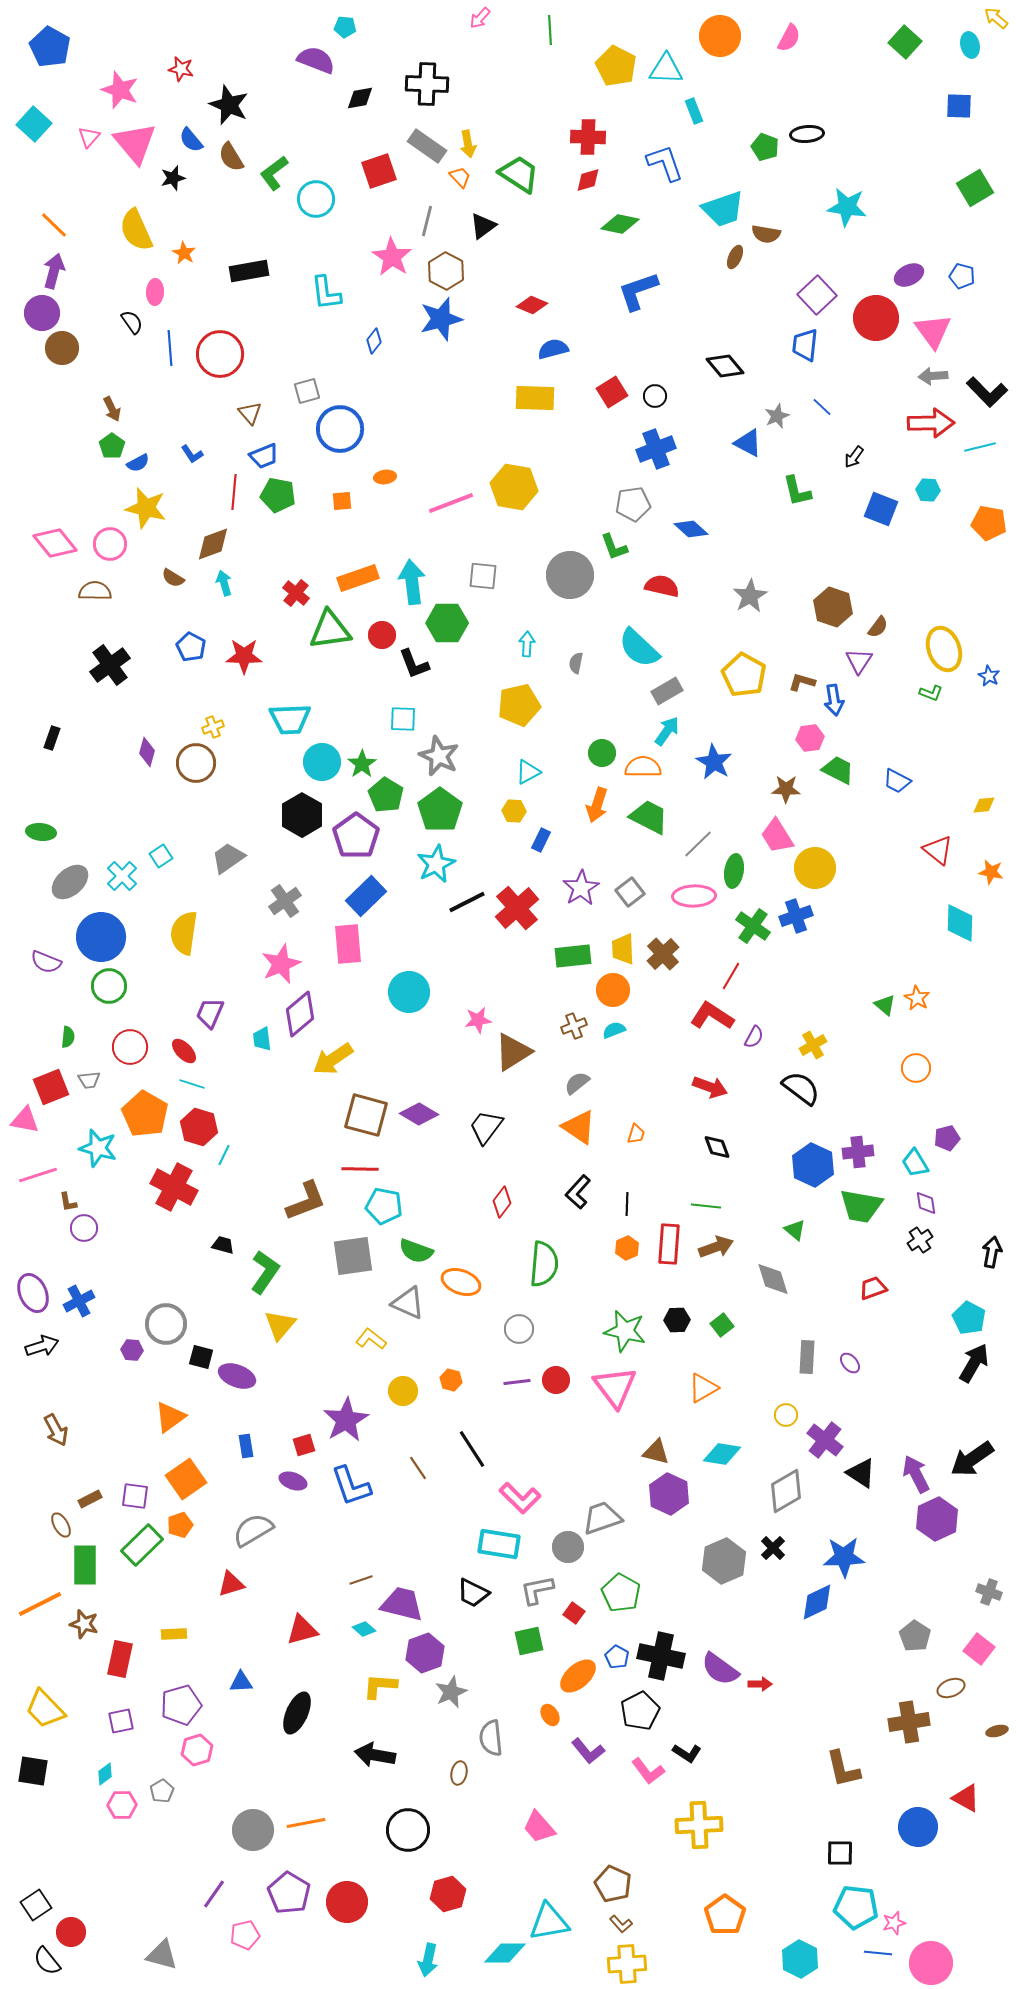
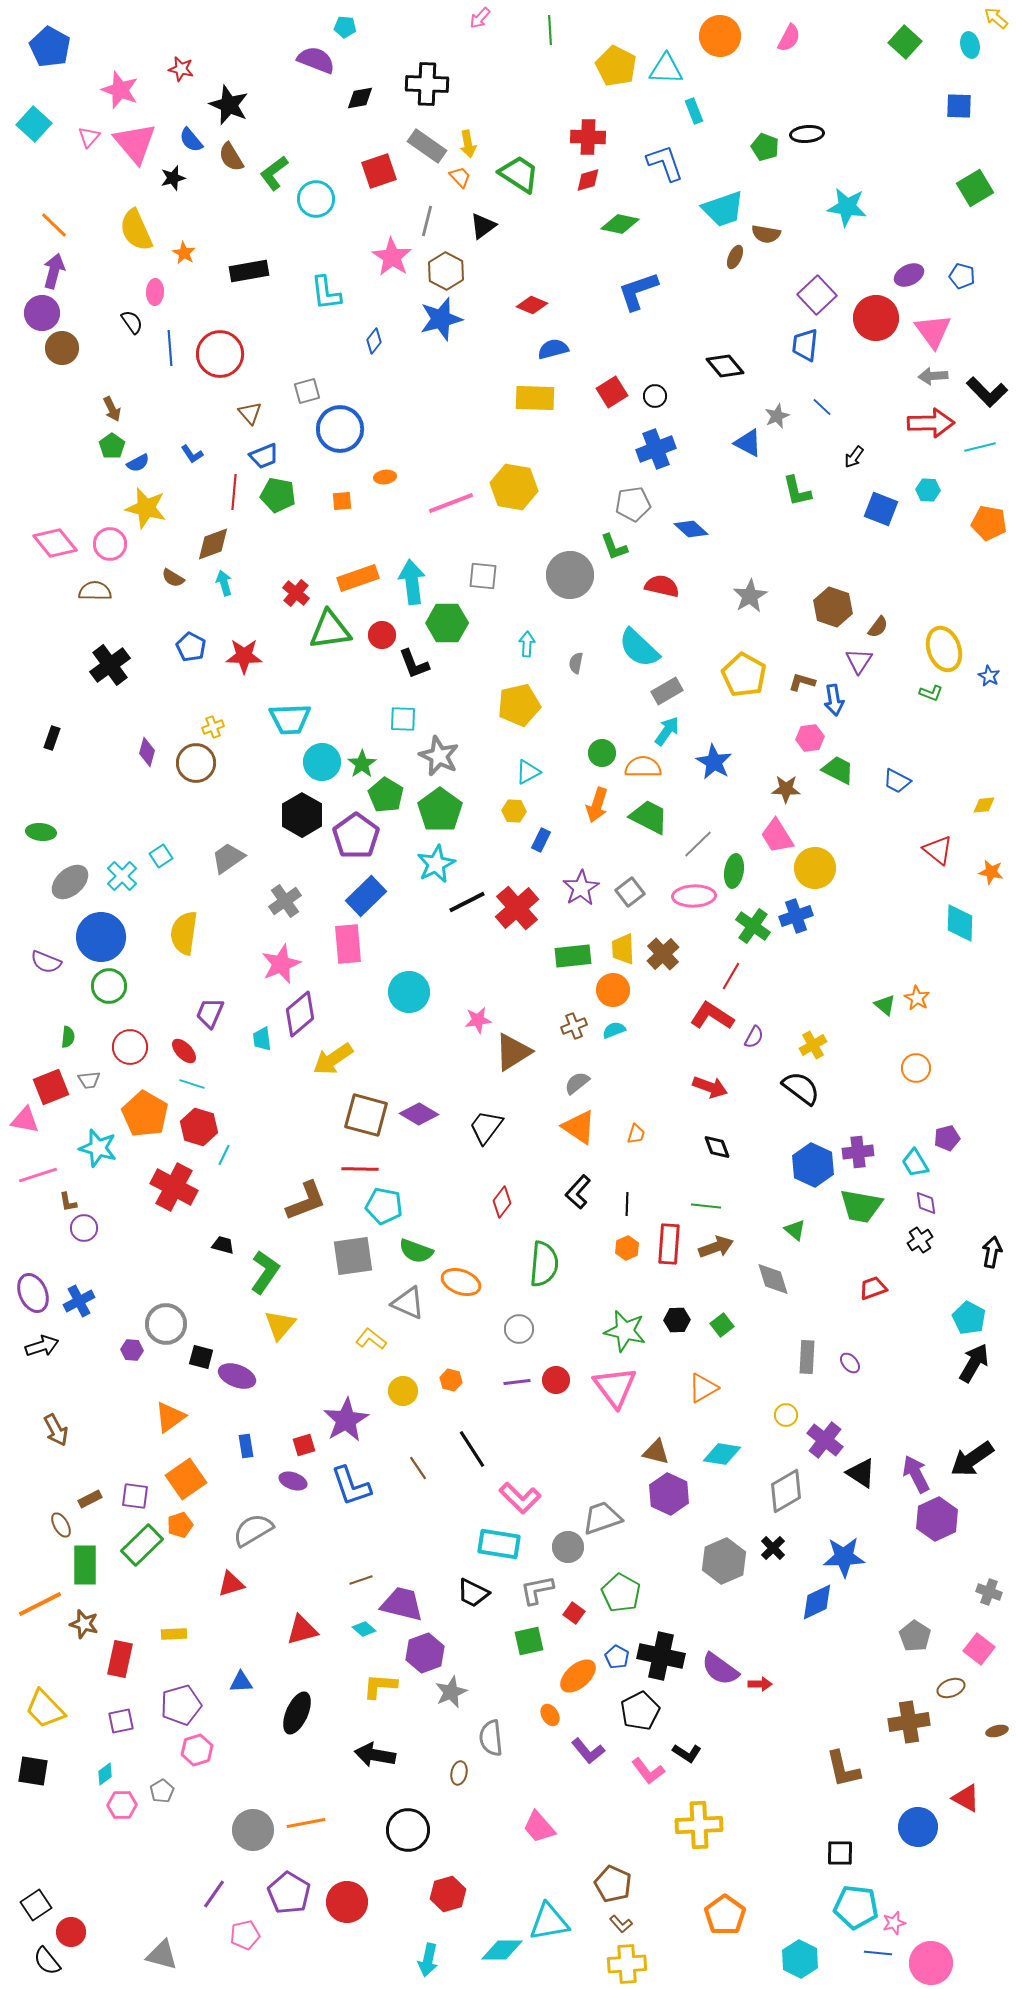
cyan diamond at (505, 1953): moved 3 px left, 3 px up
